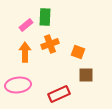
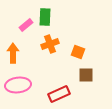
orange arrow: moved 12 px left, 1 px down
